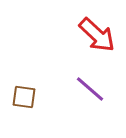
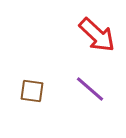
brown square: moved 8 px right, 6 px up
